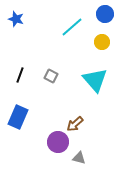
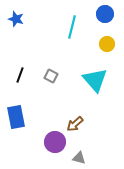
cyan line: rotated 35 degrees counterclockwise
yellow circle: moved 5 px right, 2 px down
blue rectangle: moved 2 px left; rotated 35 degrees counterclockwise
purple circle: moved 3 px left
